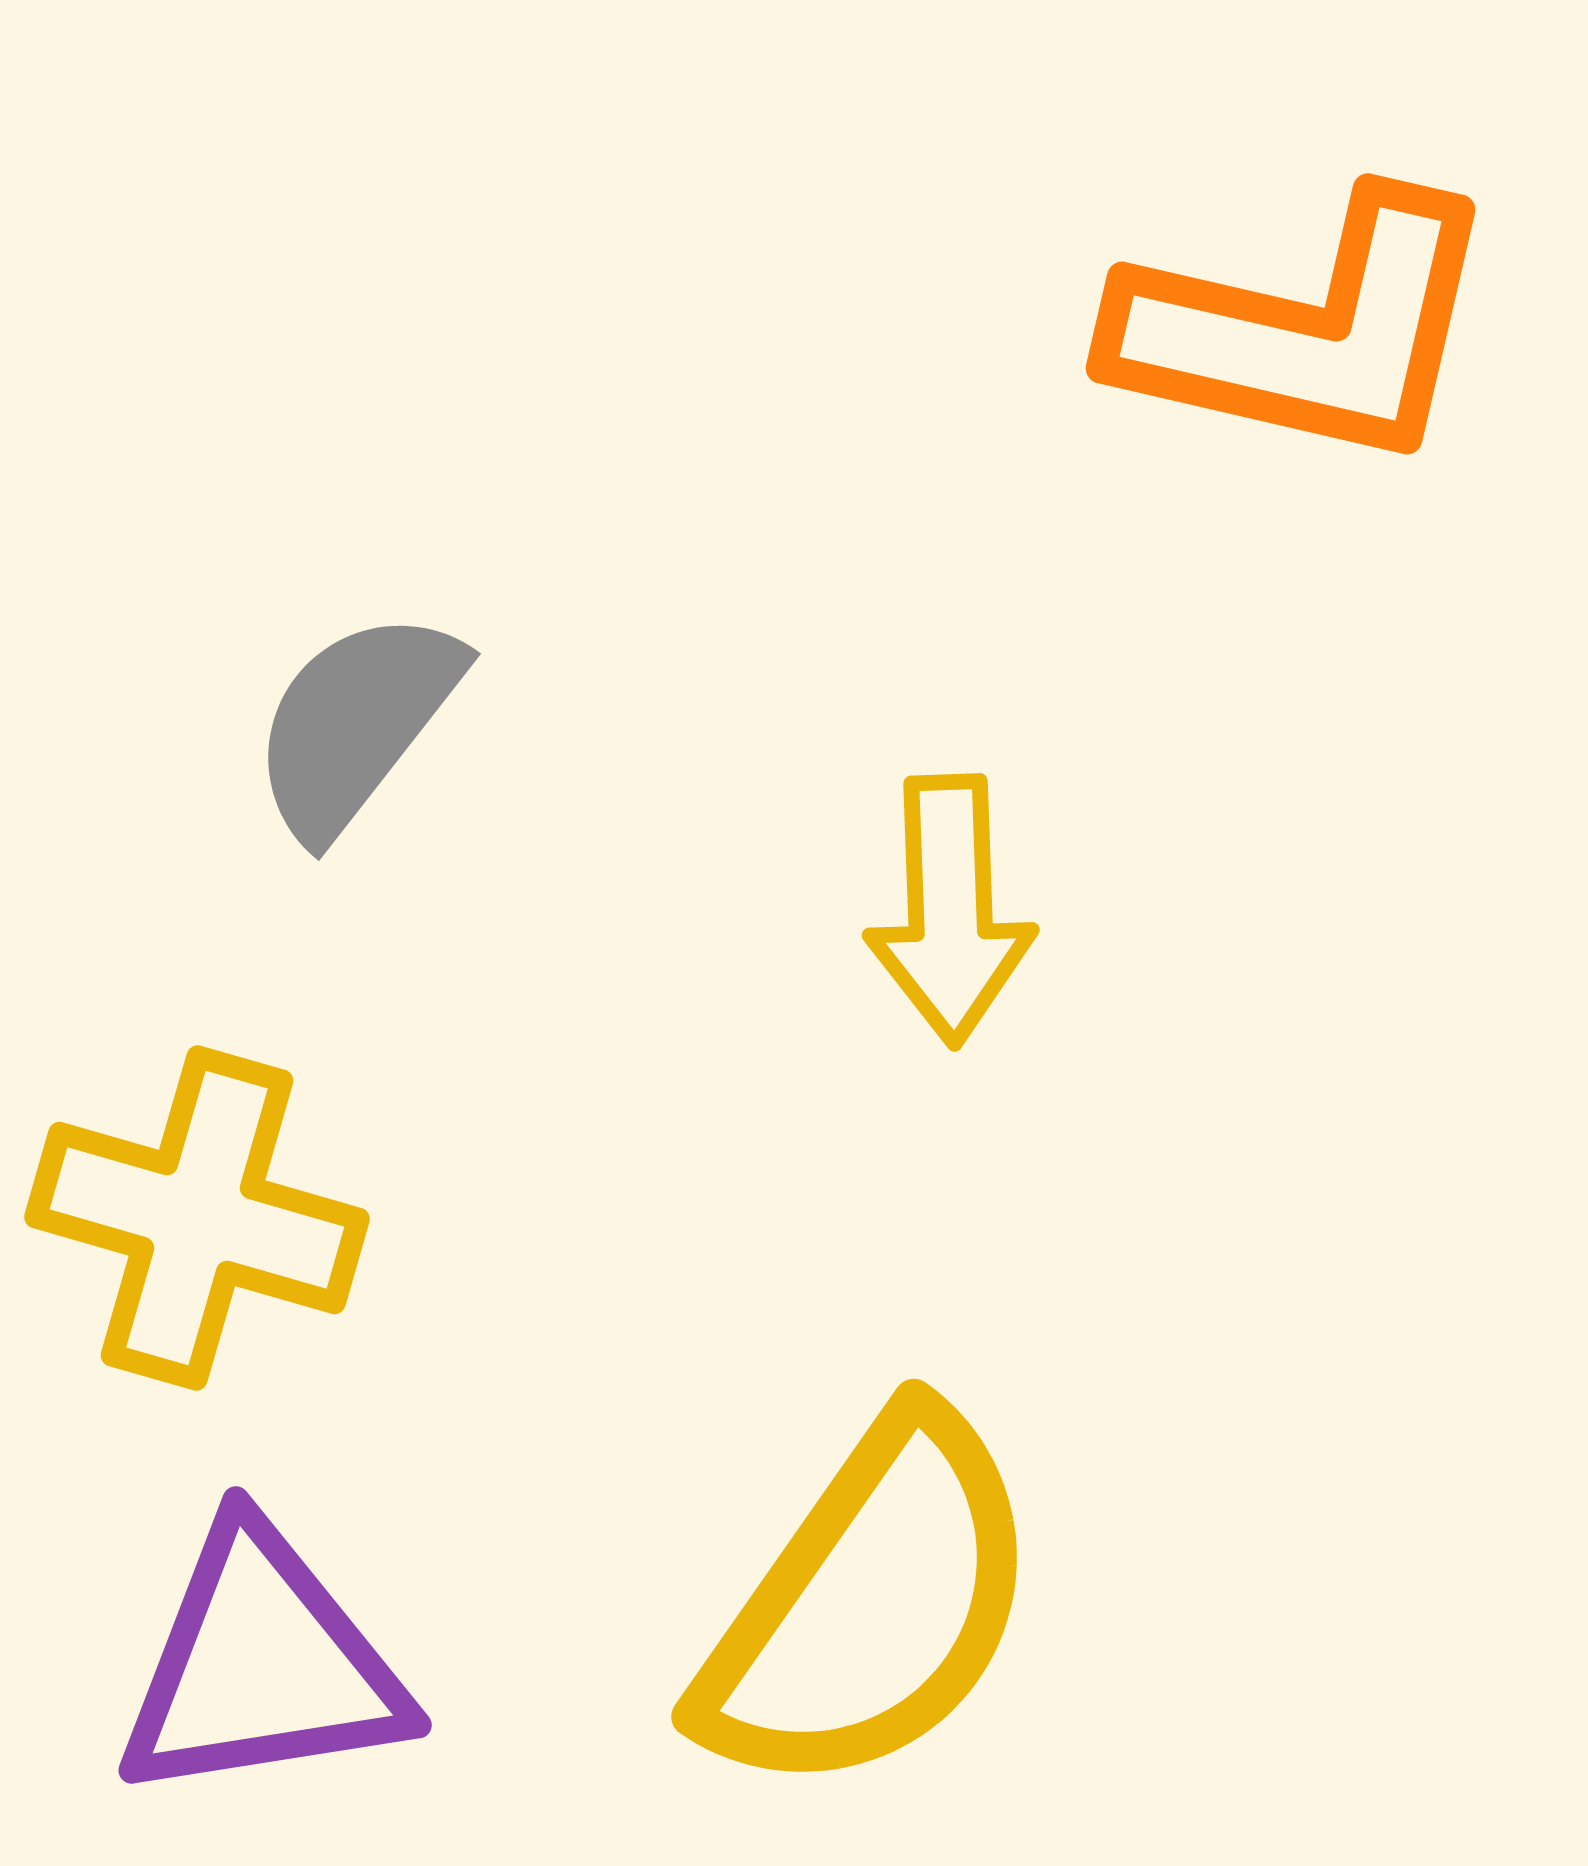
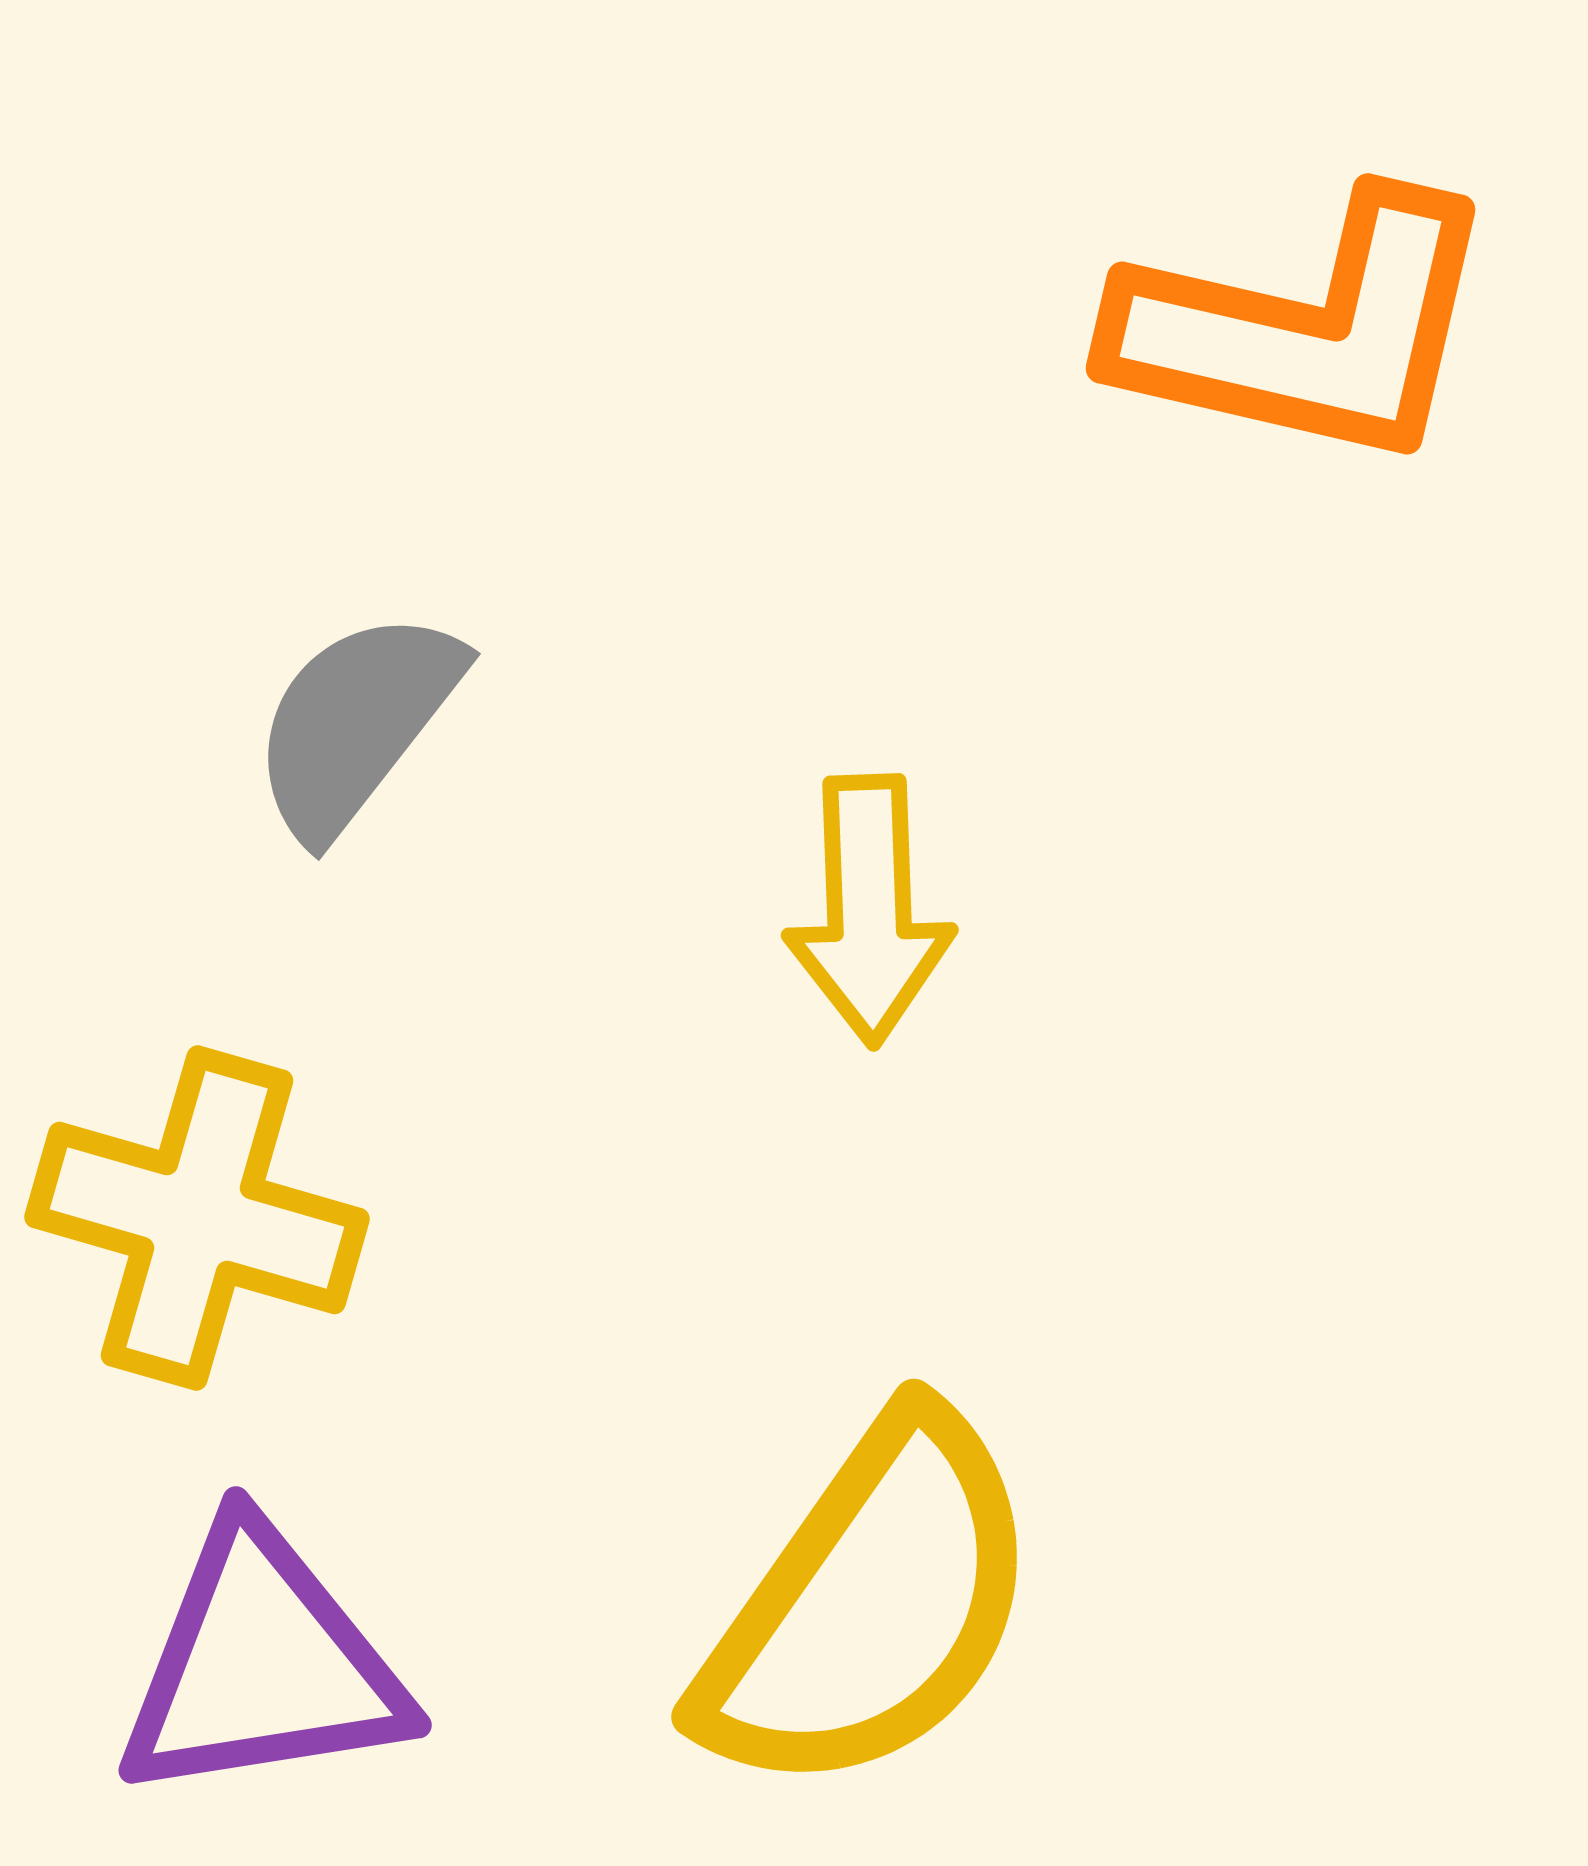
yellow arrow: moved 81 px left
